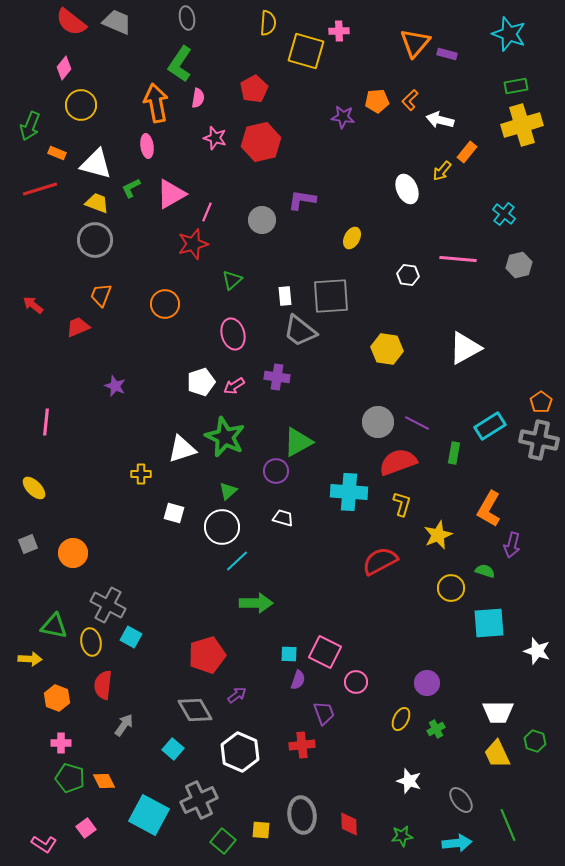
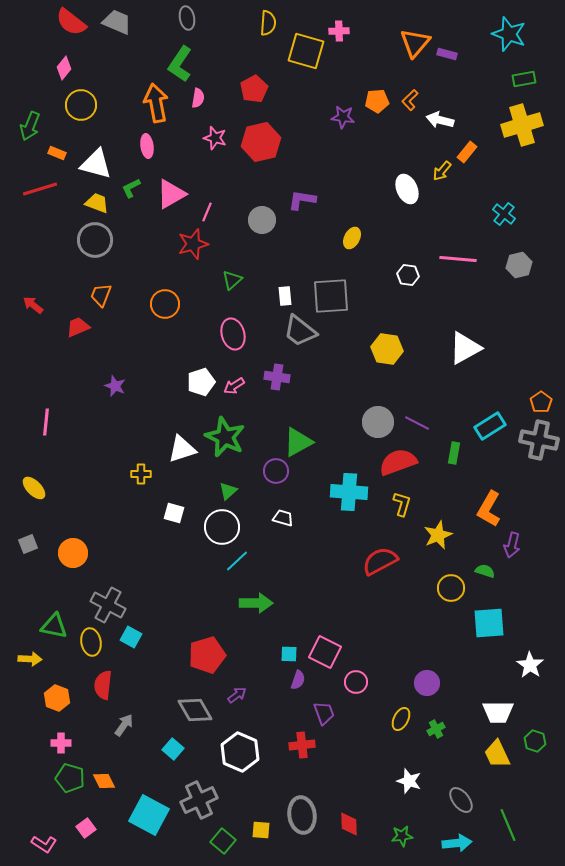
green rectangle at (516, 86): moved 8 px right, 7 px up
white star at (537, 651): moved 7 px left, 14 px down; rotated 16 degrees clockwise
